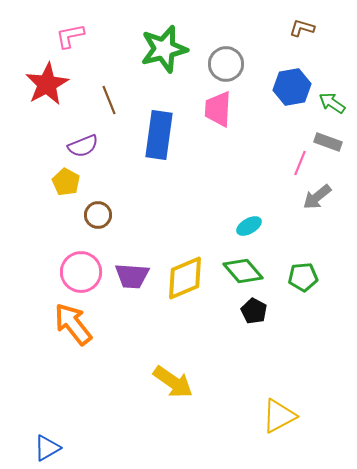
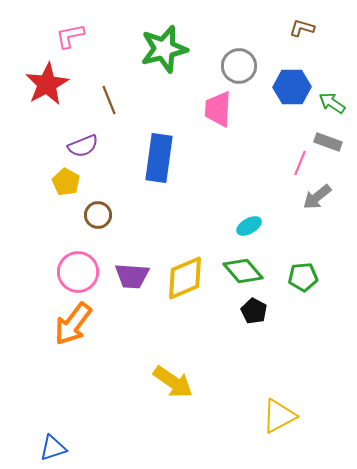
gray circle: moved 13 px right, 2 px down
blue hexagon: rotated 9 degrees clockwise
blue rectangle: moved 23 px down
pink circle: moved 3 px left
orange arrow: rotated 105 degrees counterclockwise
blue triangle: moved 6 px right; rotated 12 degrees clockwise
